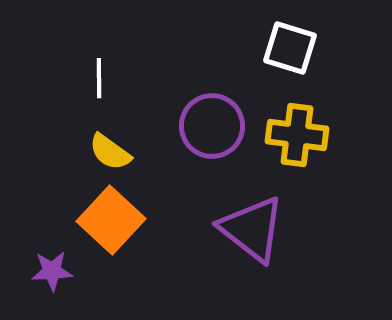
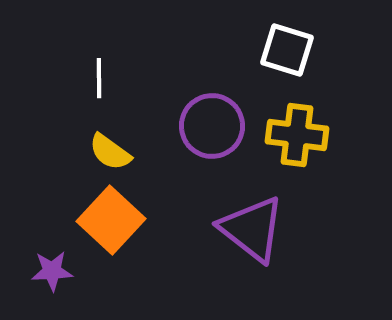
white square: moved 3 px left, 2 px down
